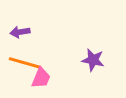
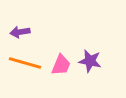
purple star: moved 3 px left, 1 px down
pink trapezoid: moved 20 px right, 13 px up
